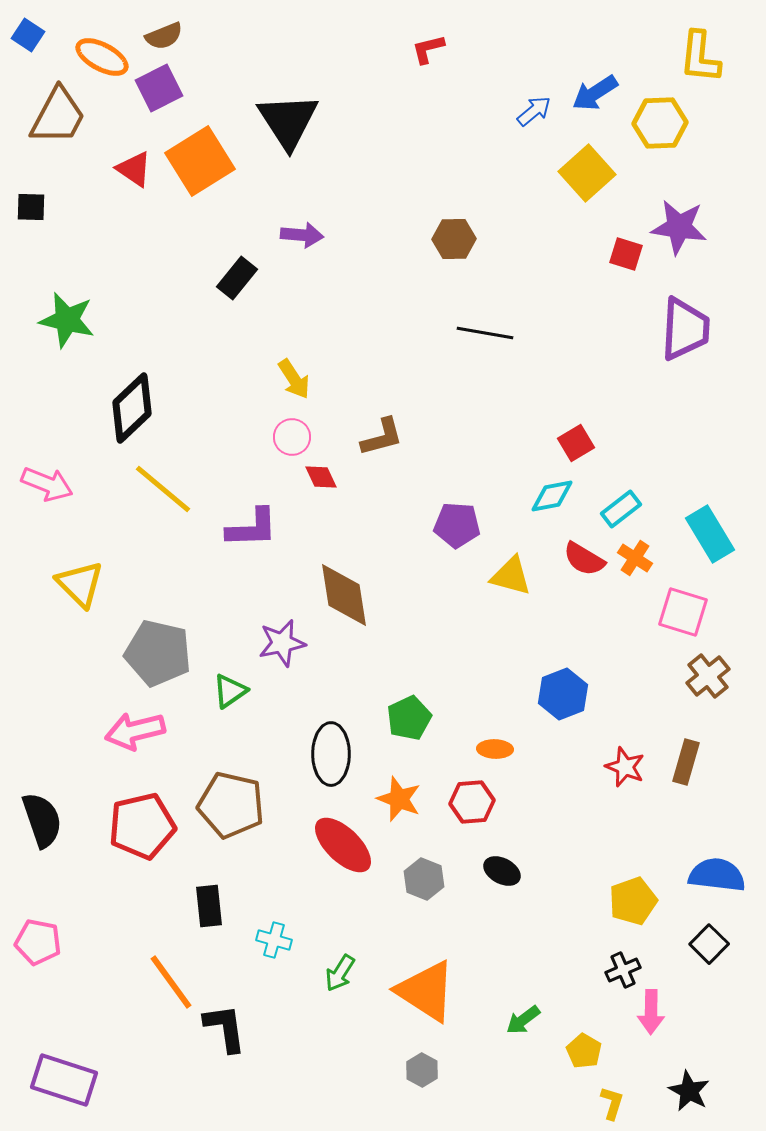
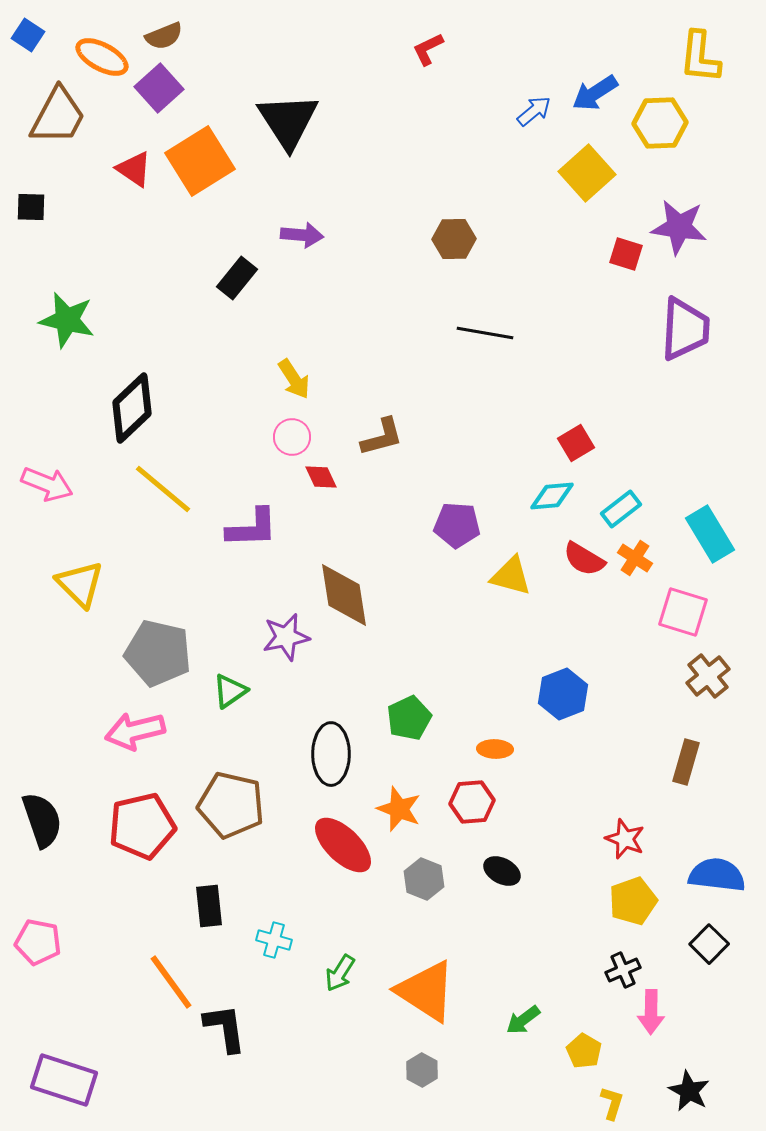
red L-shape at (428, 49): rotated 12 degrees counterclockwise
purple square at (159, 88): rotated 15 degrees counterclockwise
cyan diamond at (552, 496): rotated 6 degrees clockwise
purple star at (282, 643): moved 4 px right, 6 px up
red star at (625, 767): moved 72 px down
orange star at (399, 799): moved 10 px down
